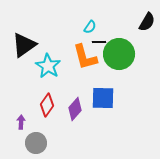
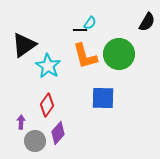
cyan semicircle: moved 4 px up
black line: moved 19 px left, 12 px up
orange L-shape: moved 1 px up
purple diamond: moved 17 px left, 24 px down
gray circle: moved 1 px left, 2 px up
